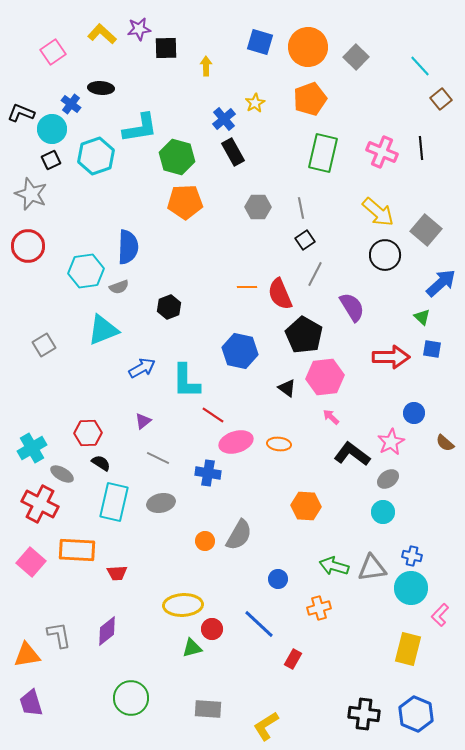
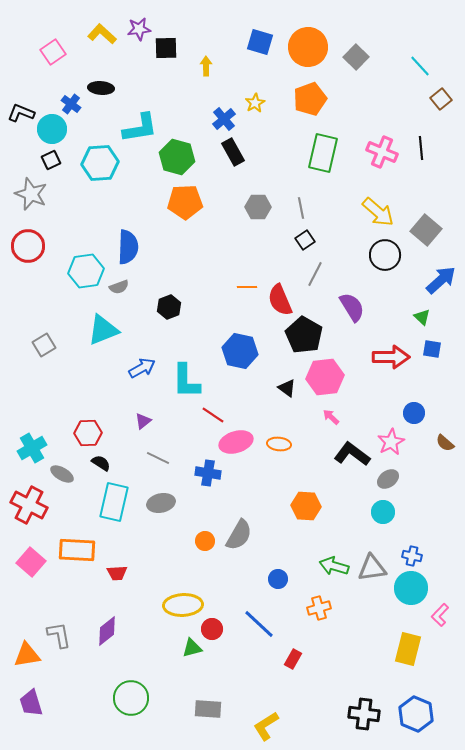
cyan hexagon at (96, 156): moved 4 px right, 7 px down; rotated 15 degrees clockwise
blue arrow at (441, 283): moved 3 px up
red semicircle at (280, 294): moved 6 px down
red cross at (40, 504): moved 11 px left, 1 px down
